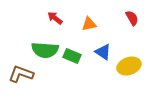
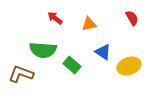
green semicircle: moved 2 px left
green rectangle: moved 9 px down; rotated 18 degrees clockwise
